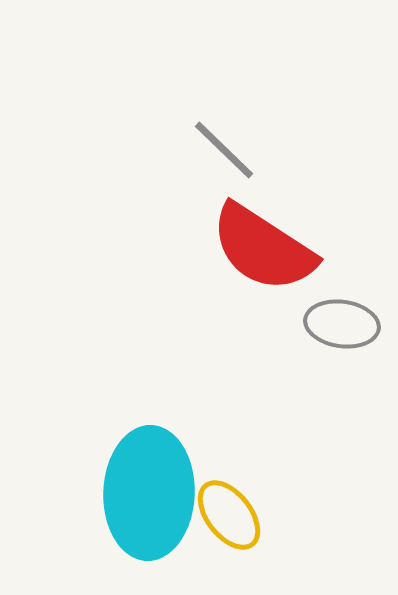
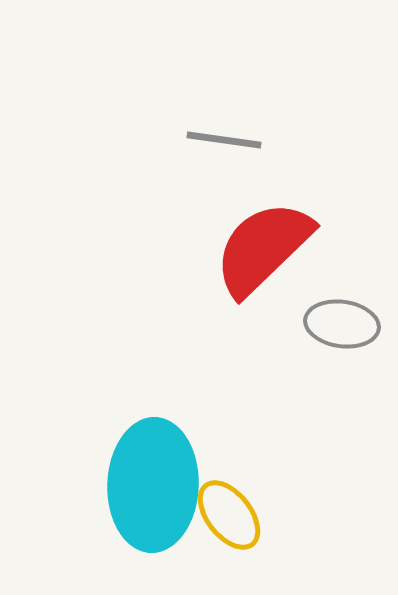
gray line: moved 10 px up; rotated 36 degrees counterclockwise
red semicircle: rotated 103 degrees clockwise
cyan ellipse: moved 4 px right, 8 px up
